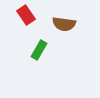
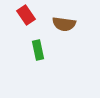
green rectangle: moved 1 px left; rotated 42 degrees counterclockwise
